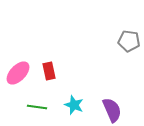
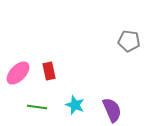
cyan star: moved 1 px right
